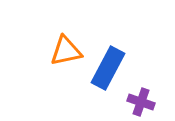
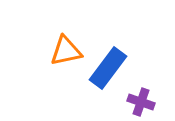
blue rectangle: rotated 9 degrees clockwise
